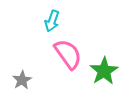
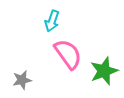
green star: rotated 12 degrees clockwise
gray star: rotated 18 degrees clockwise
